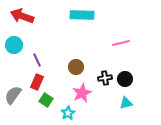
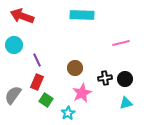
brown circle: moved 1 px left, 1 px down
